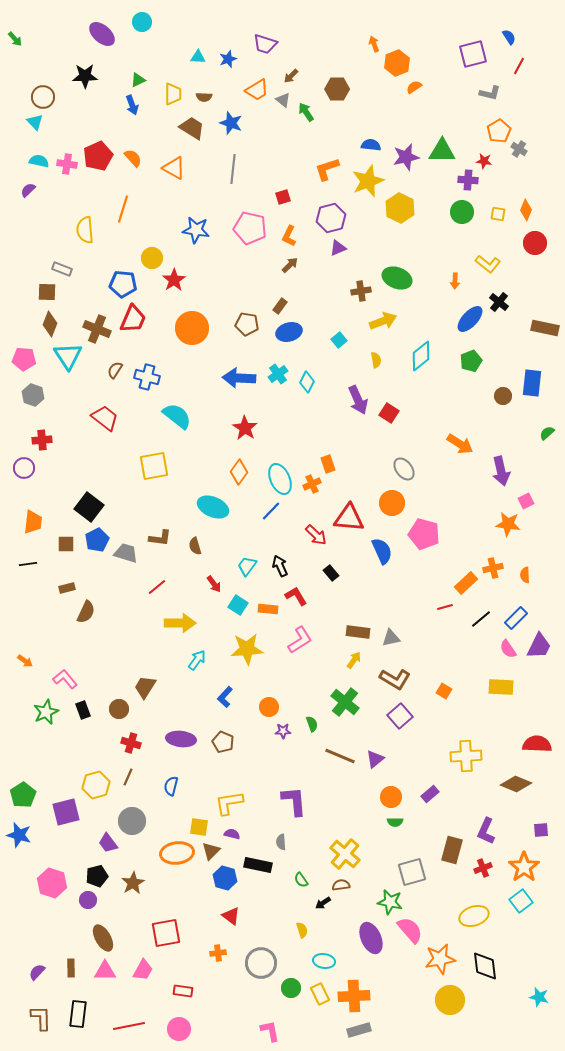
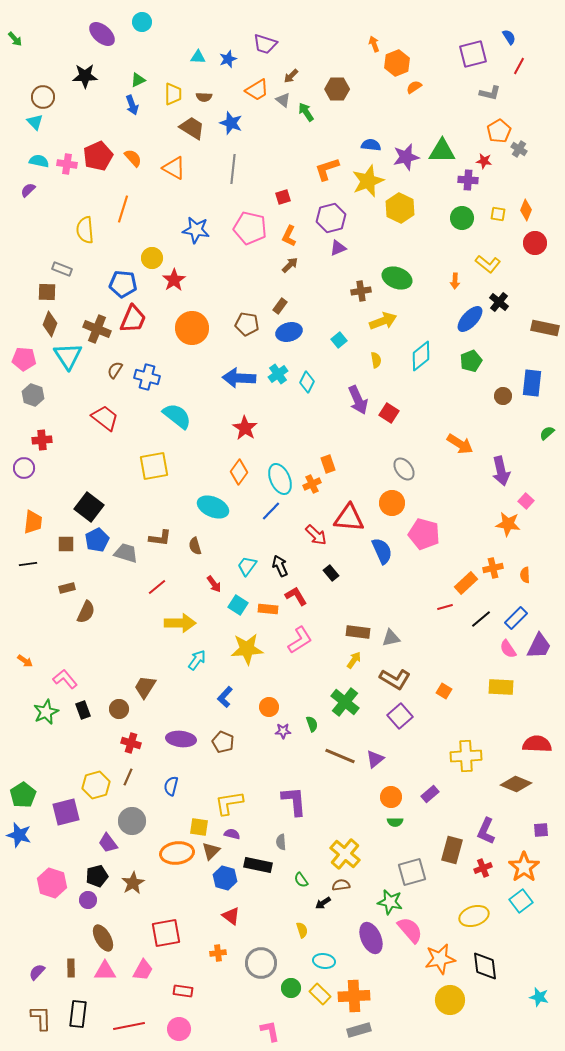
green circle at (462, 212): moved 6 px down
pink square at (526, 501): rotated 21 degrees counterclockwise
yellow rectangle at (320, 994): rotated 20 degrees counterclockwise
